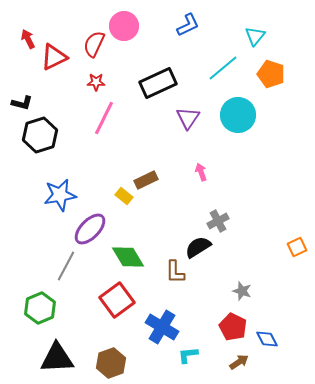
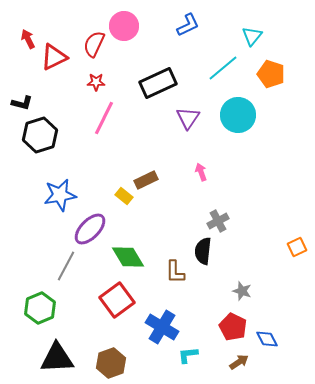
cyan triangle: moved 3 px left
black semicircle: moved 5 px right, 4 px down; rotated 52 degrees counterclockwise
